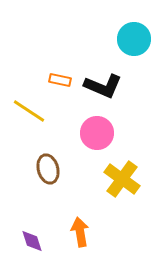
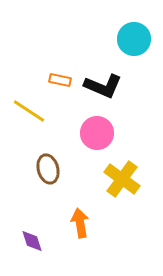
orange arrow: moved 9 px up
